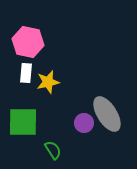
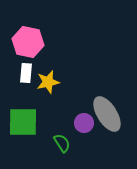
green semicircle: moved 9 px right, 7 px up
